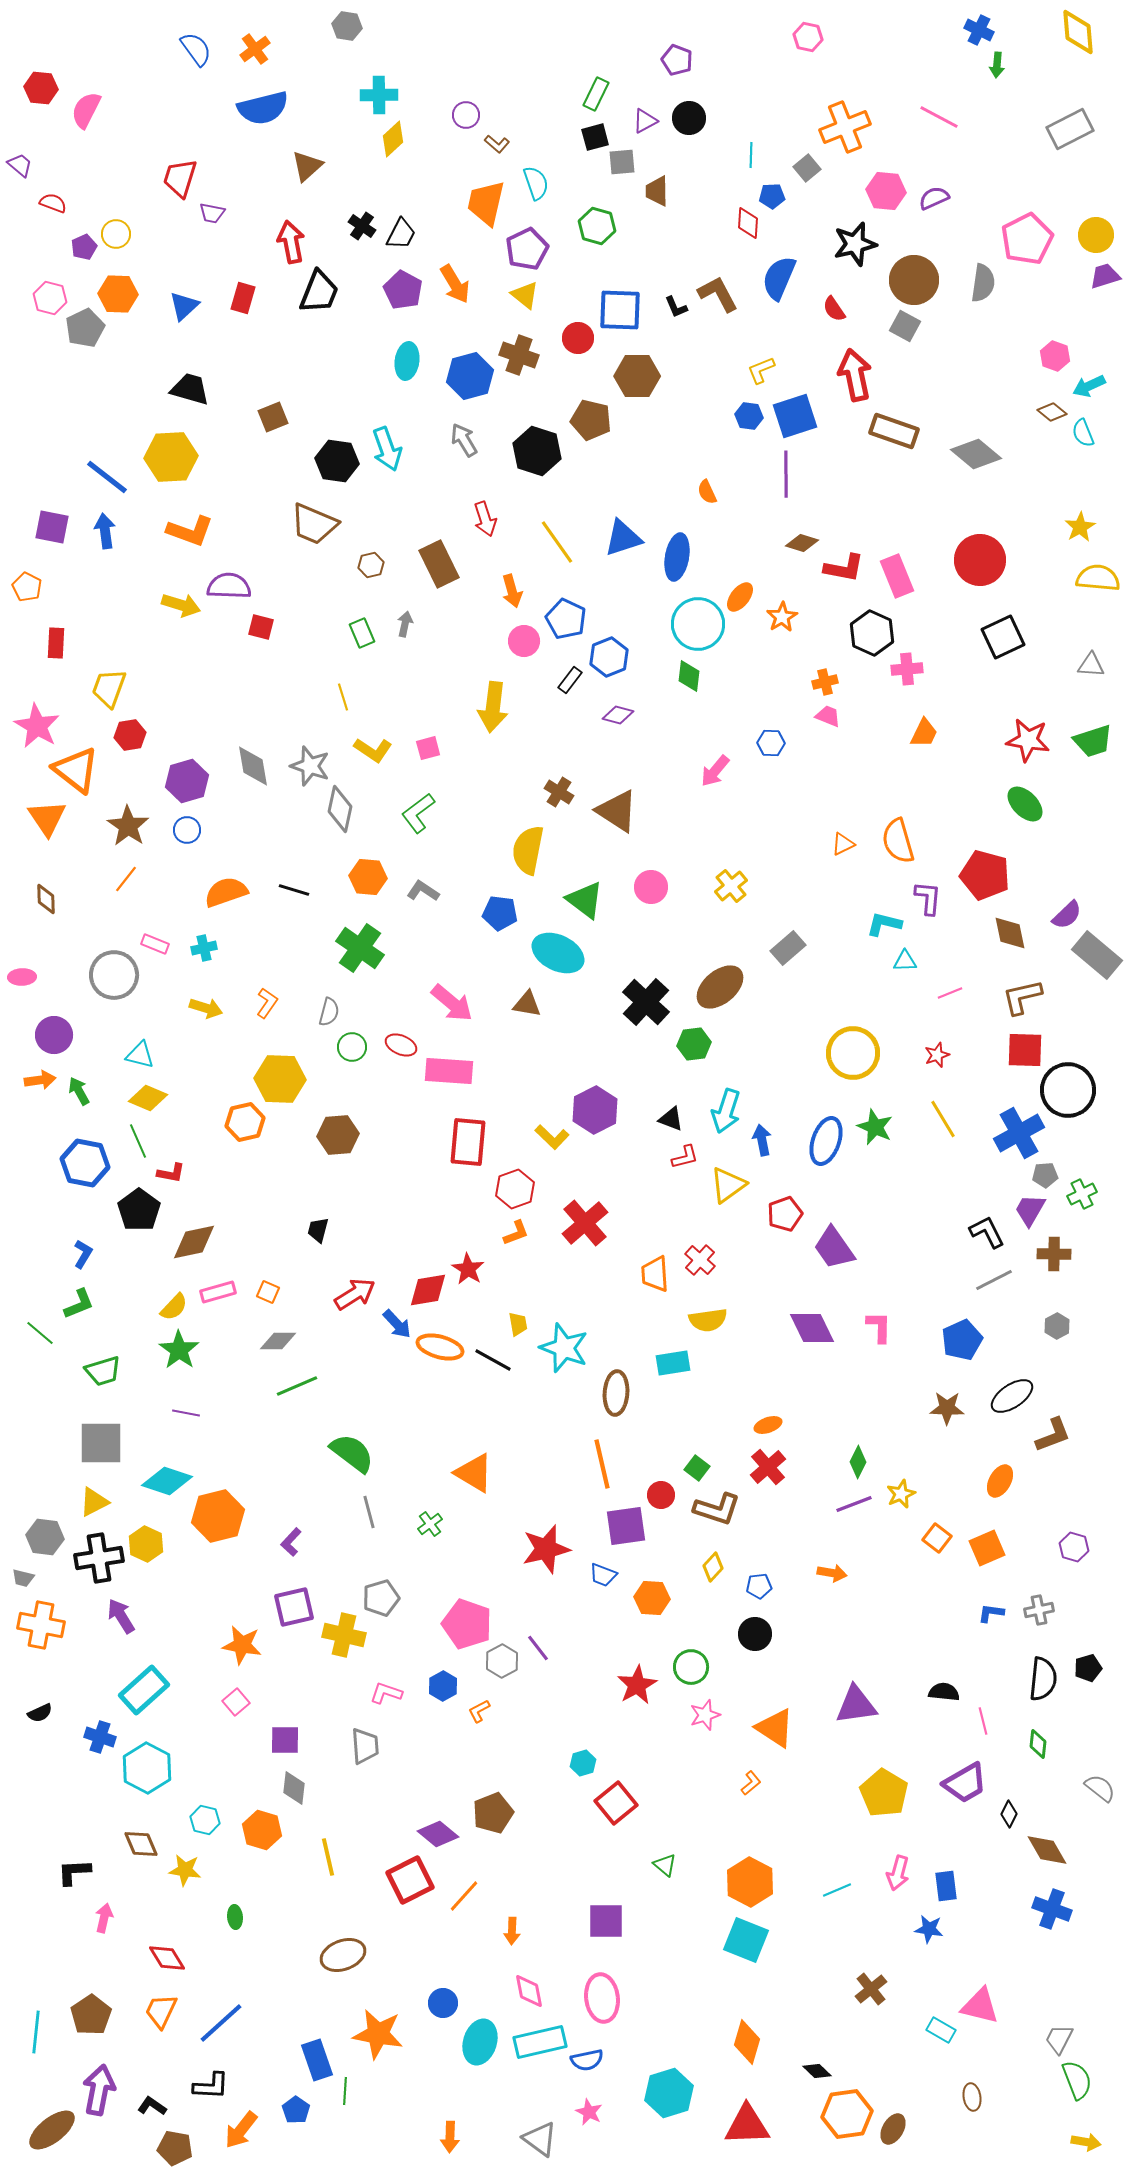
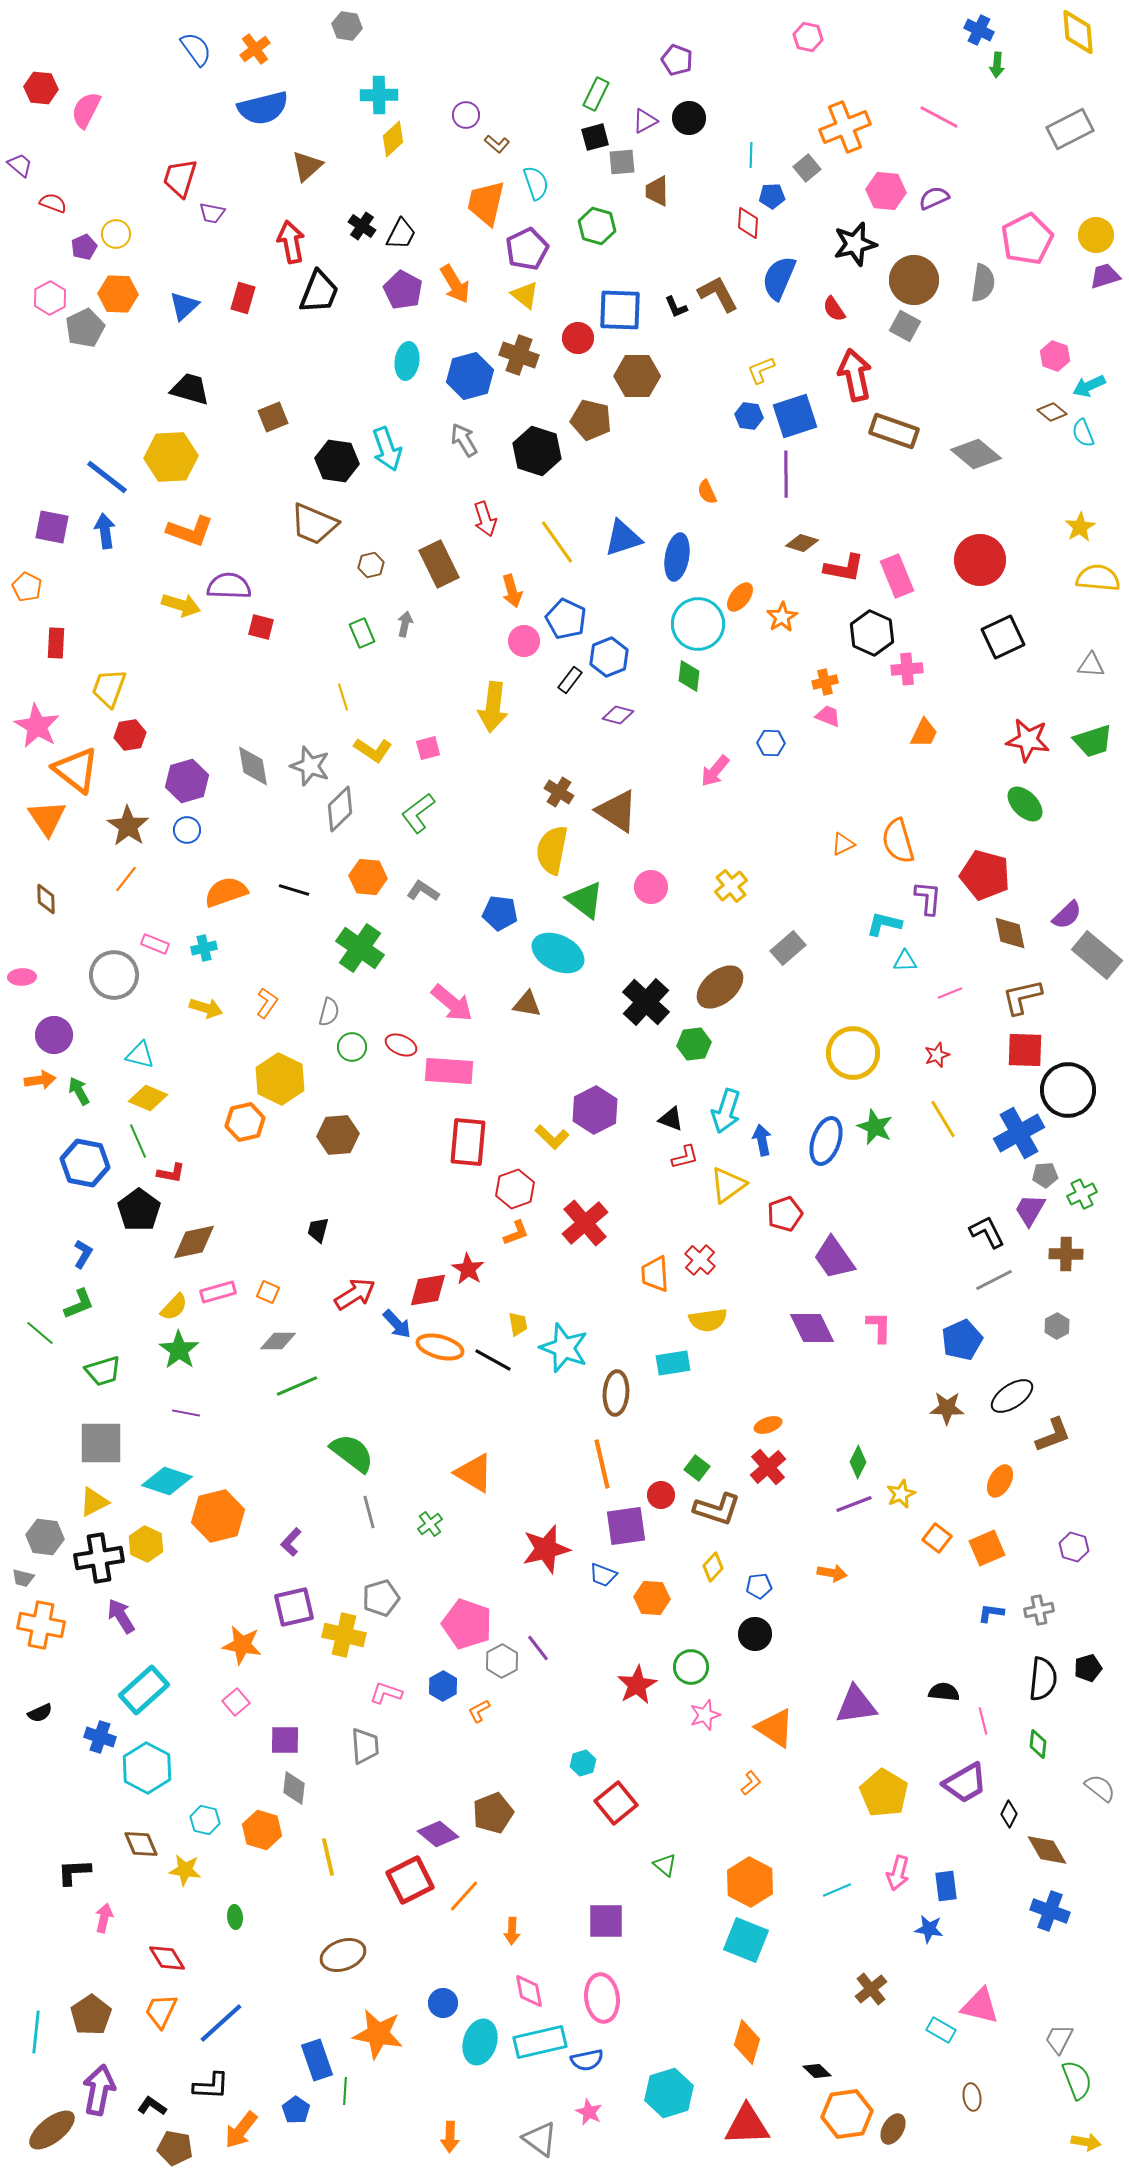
pink hexagon at (50, 298): rotated 16 degrees clockwise
gray diamond at (340, 809): rotated 33 degrees clockwise
yellow semicircle at (528, 850): moved 24 px right
yellow hexagon at (280, 1079): rotated 24 degrees clockwise
purple trapezoid at (834, 1248): moved 10 px down
brown cross at (1054, 1254): moved 12 px right
blue cross at (1052, 1909): moved 2 px left, 2 px down
